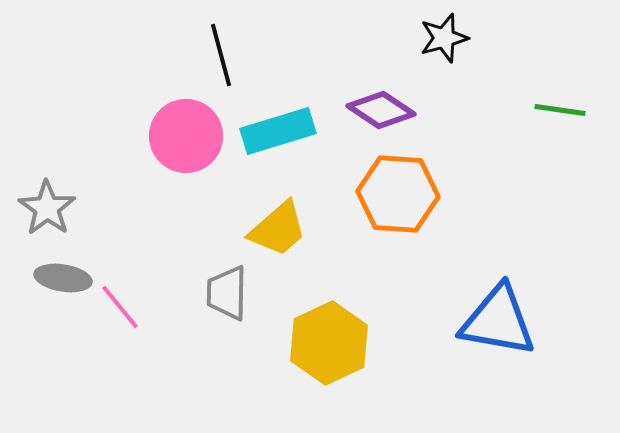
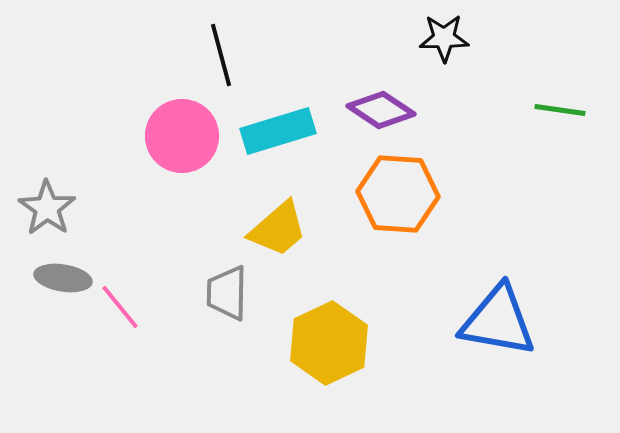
black star: rotated 15 degrees clockwise
pink circle: moved 4 px left
